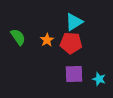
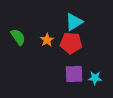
cyan star: moved 4 px left, 1 px up; rotated 16 degrees counterclockwise
